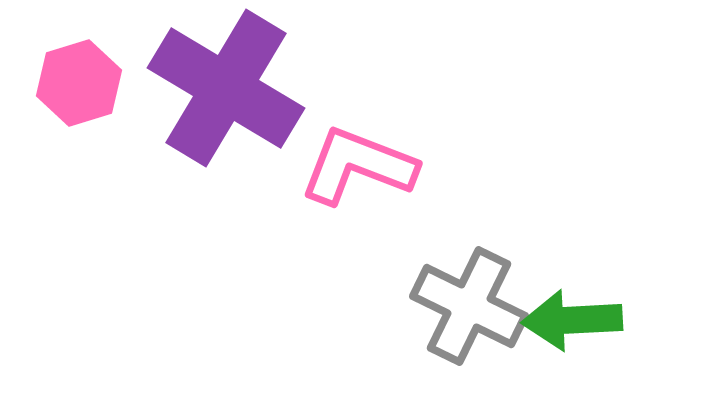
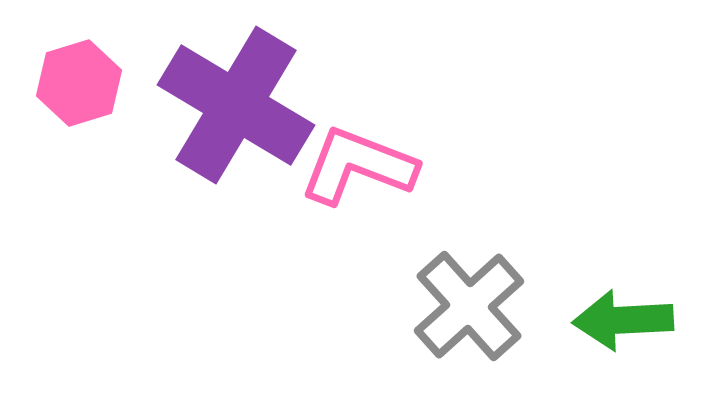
purple cross: moved 10 px right, 17 px down
gray cross: rotated 22 degrees clockwise
green arrow: moved 51 px right
